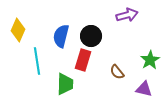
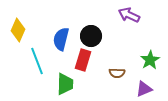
purple arrow: moved 2 px right; rotated 140 degrees counterclockwise
blue semicircle: moved 3 px down
cyan line: rotated 12 degrees counterclockwise
brown semicircle: moved 1 px down; rotated 49 degrees counterclockwise
purple triangle: rotated 36 degrees counterclockwise
